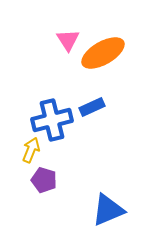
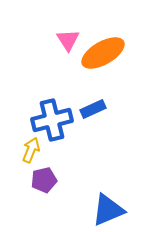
blue rectangle: moved 1 px right, 2 px down
purple pentagon: rotated 30 degrees counterclockwise
